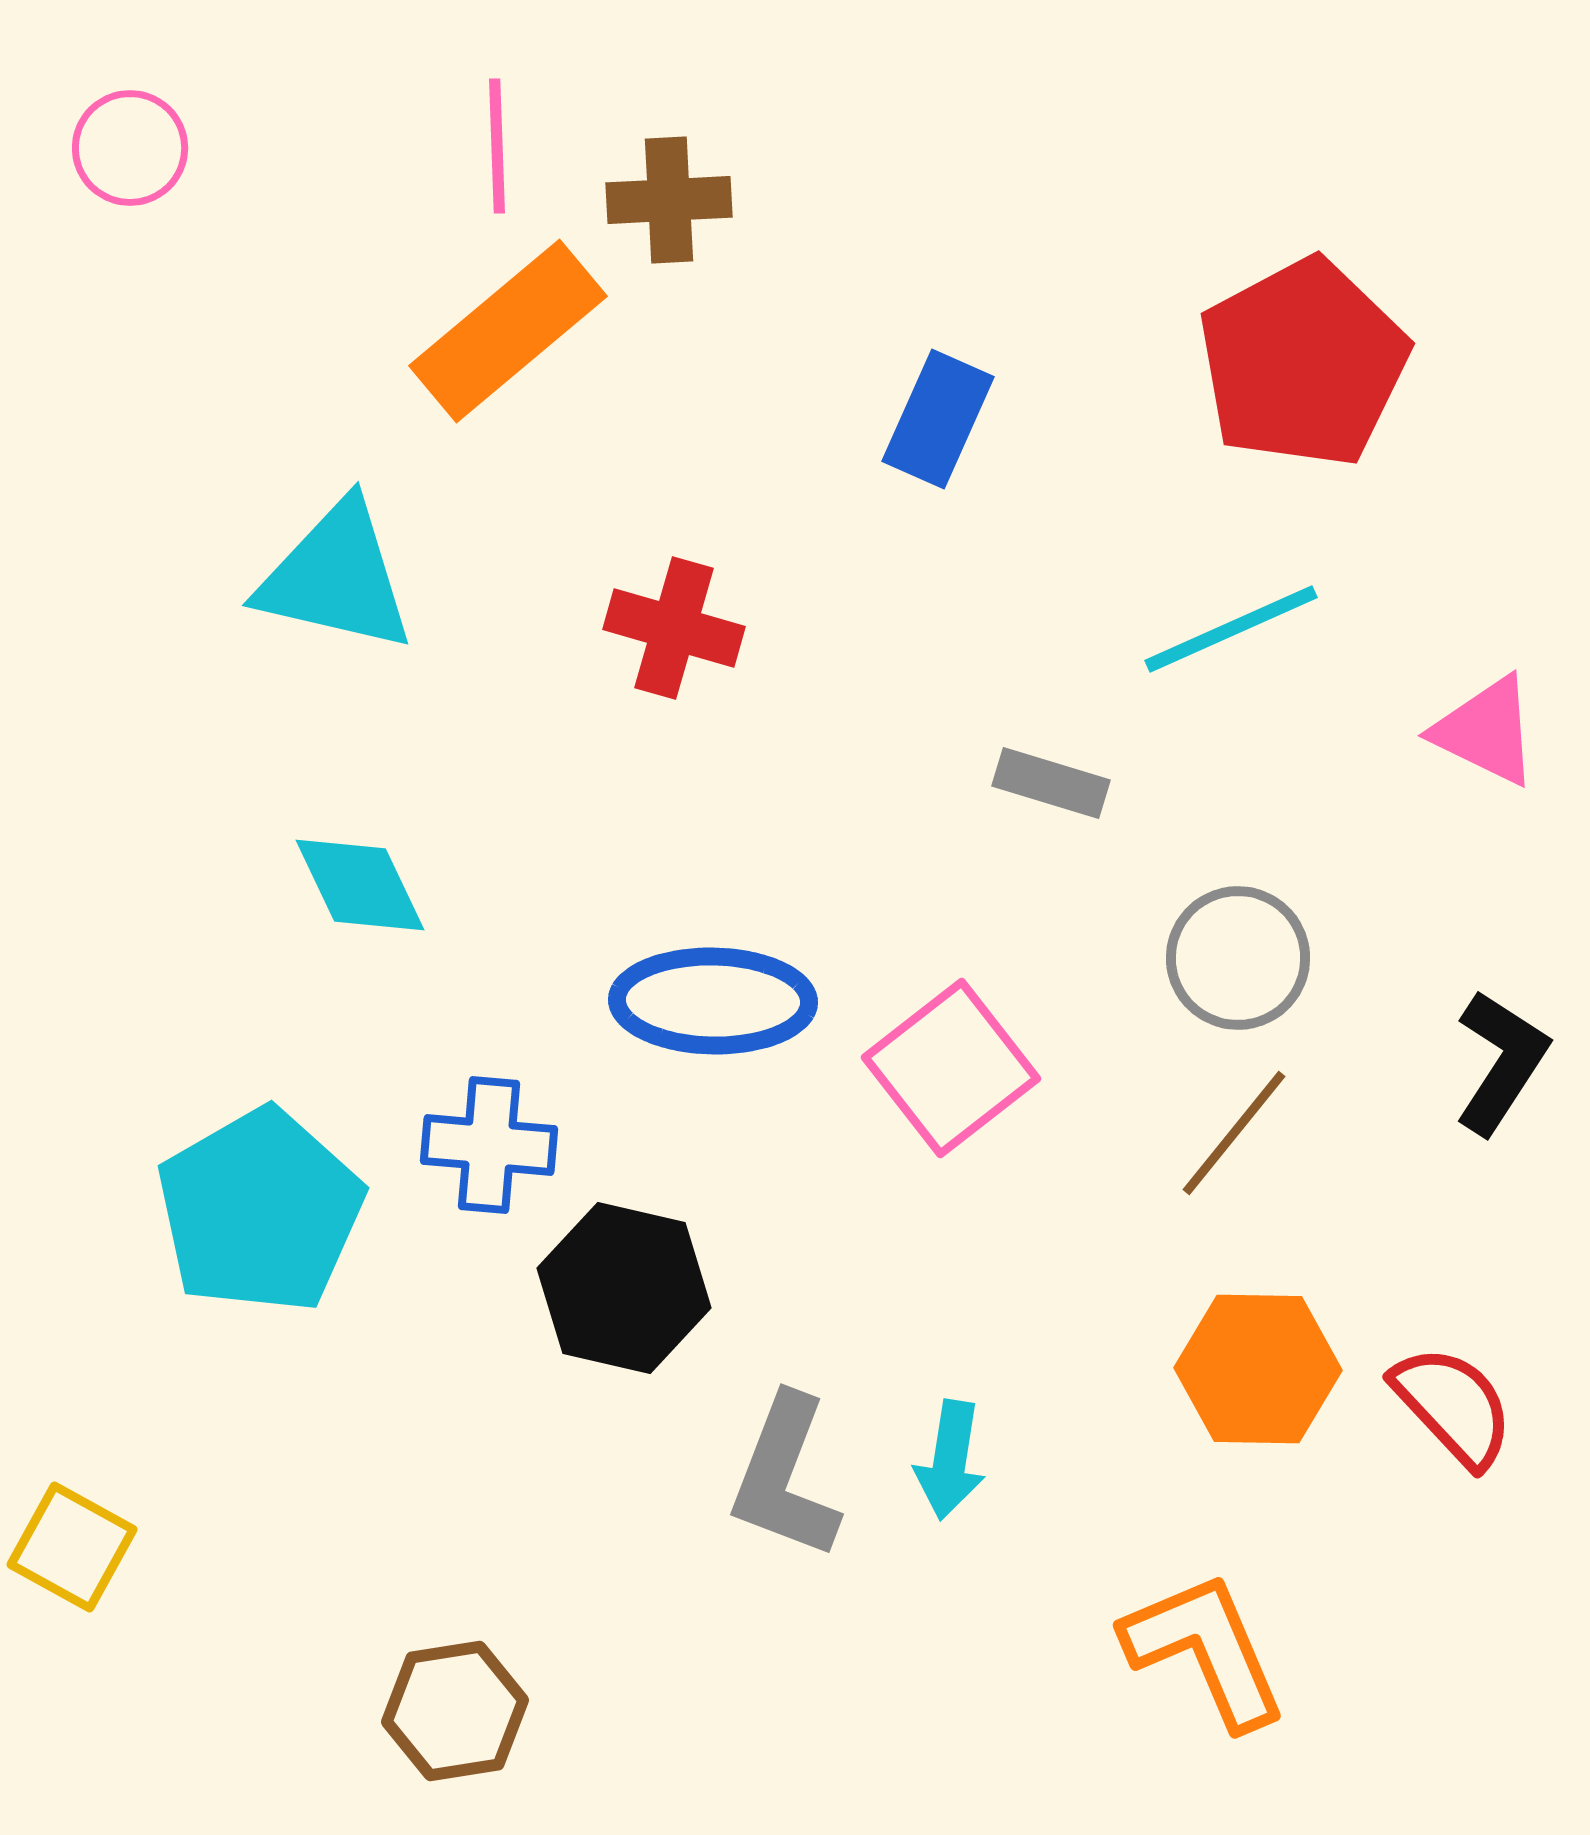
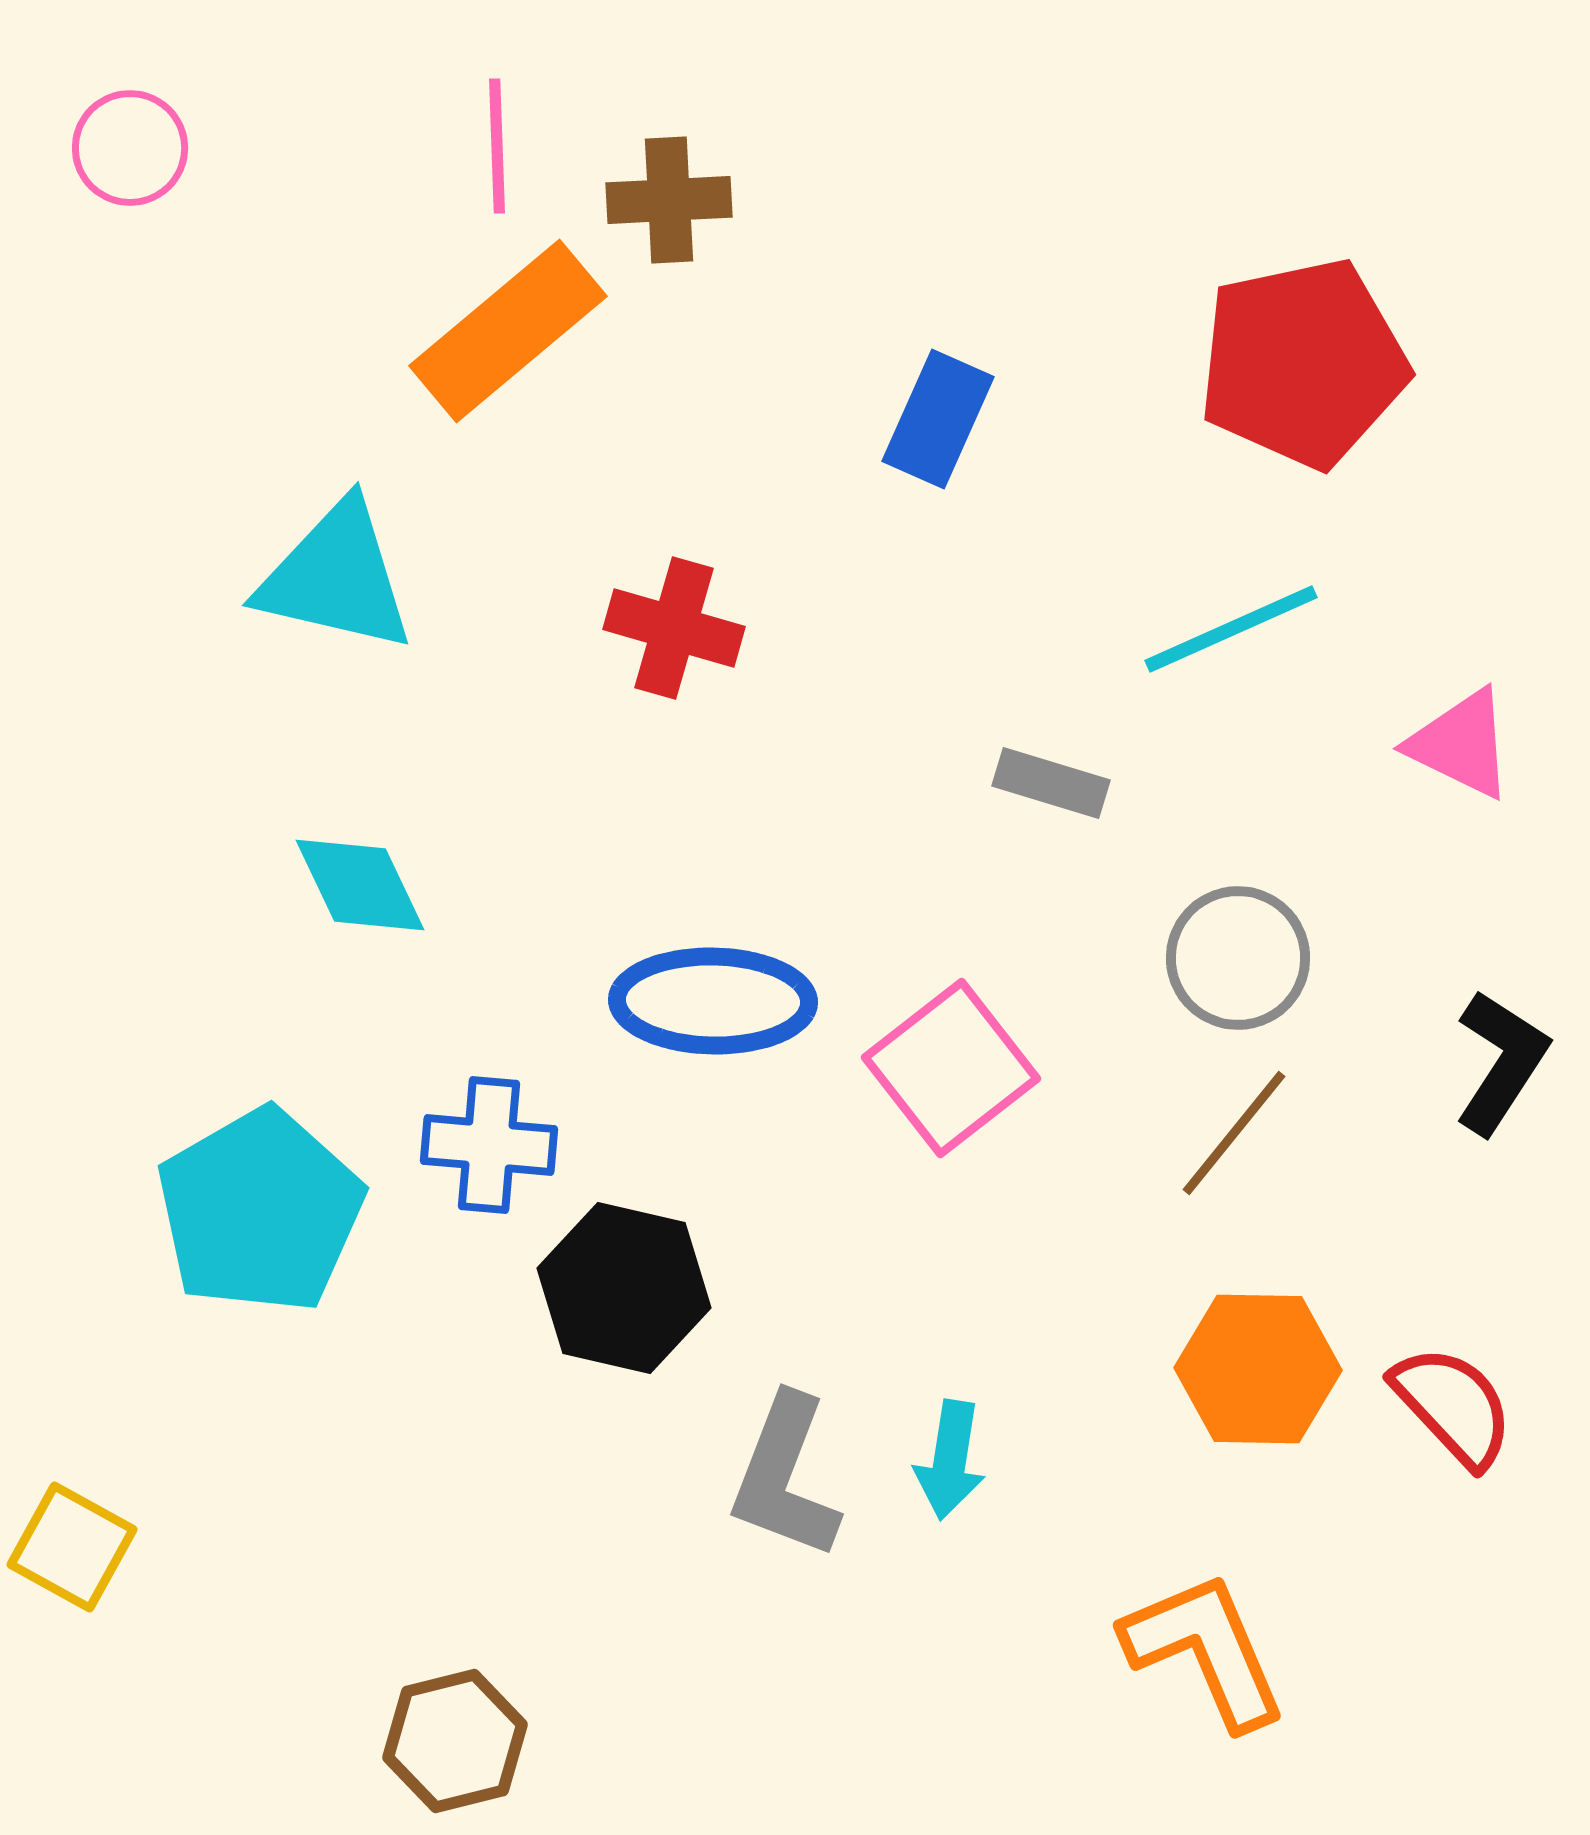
red pentagon: rotated 16 degrees clockwise
pink triangle: moved 25 px left, 13 px down
brown hexagon: moved 30 px down; rotated 5 degrees counterclockwise
